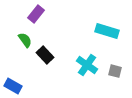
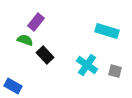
purple rectangle: moved 8 px down
green semicircle: rotated 35 degrees counterclockwise
